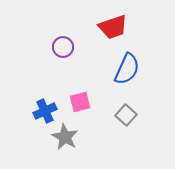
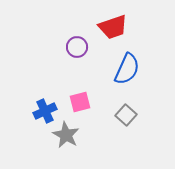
purple circle: moved 14 px right
gray star: moved 1 px right, 2 px up
